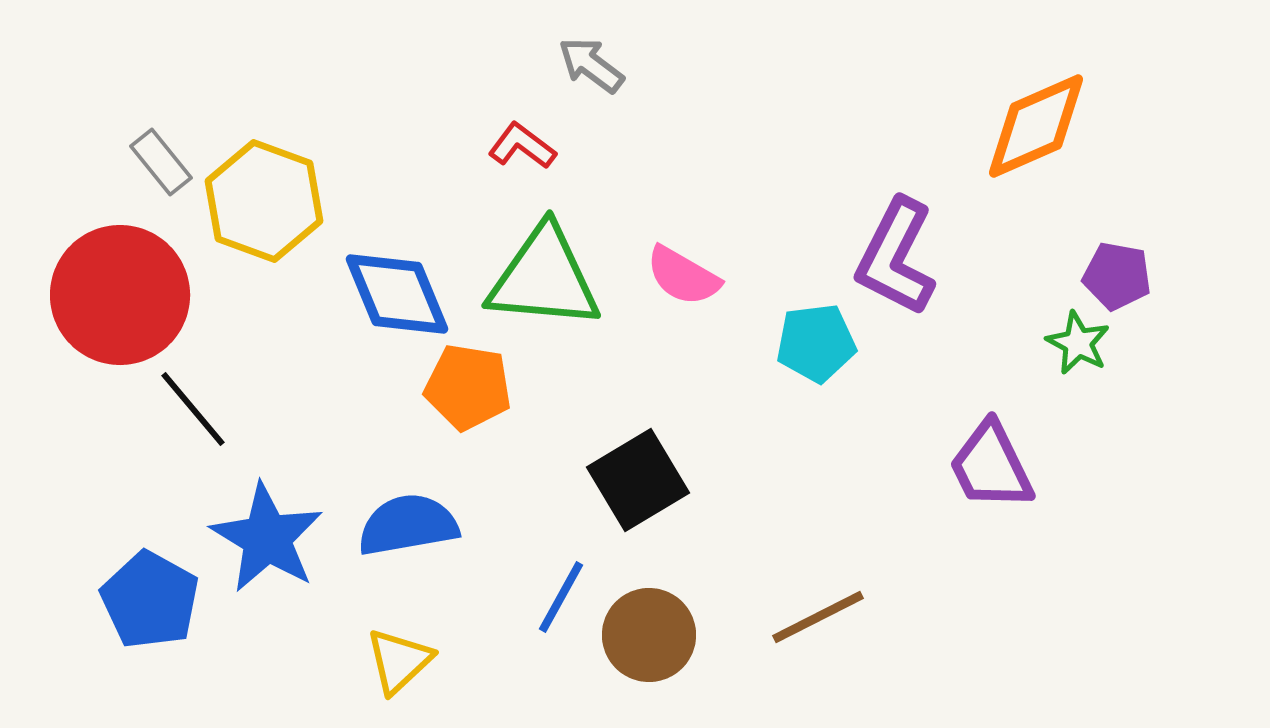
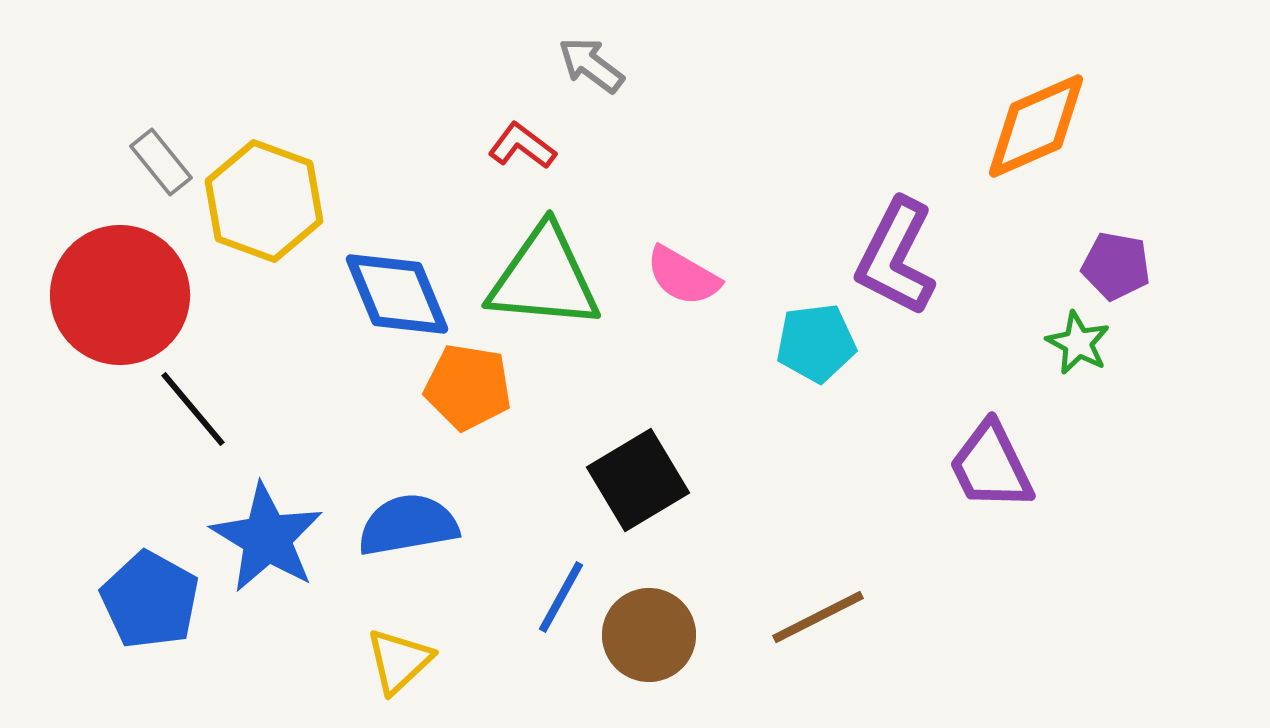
purple pentagon: moved 1 px left, 10 px up
